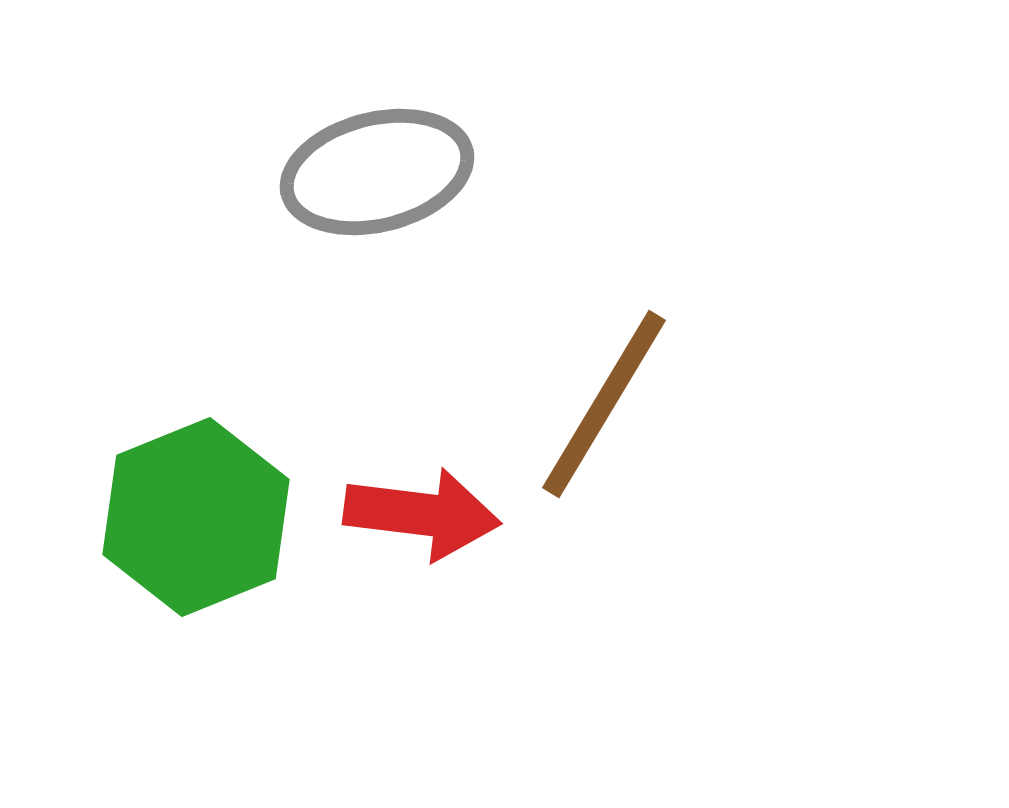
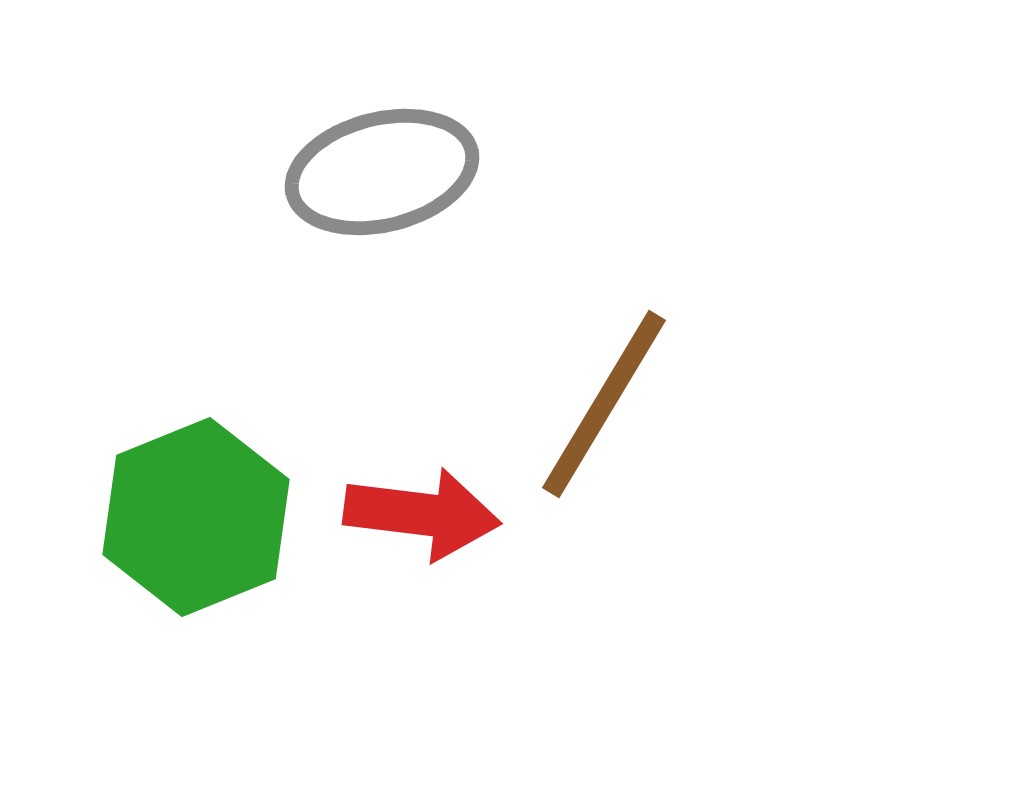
gray ellipse: moved 5 px right
